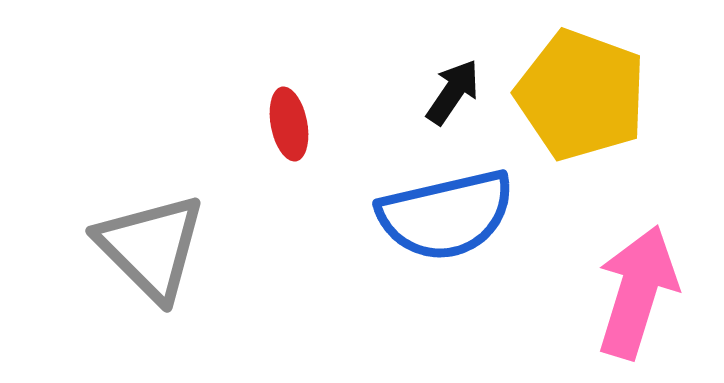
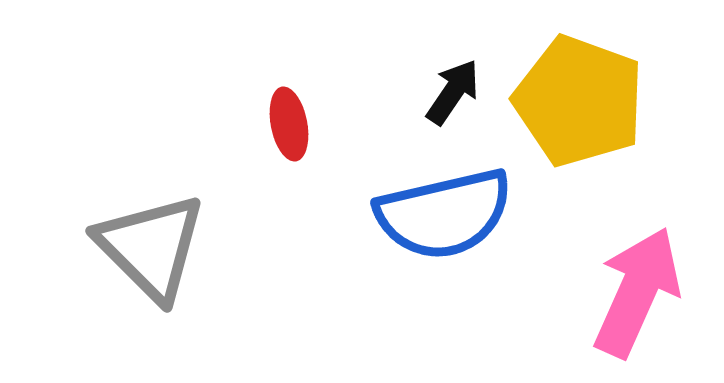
yellow pentagon: moved 2 px left, 6 px down
blue semicircle: moved 2 px left, 1 px up
pink arrow: rotated 7 degrees clockwise
